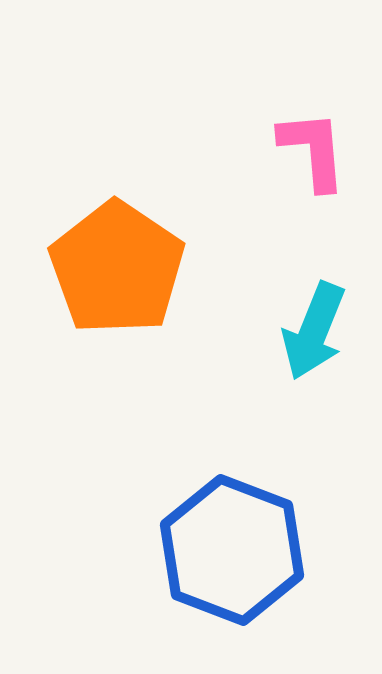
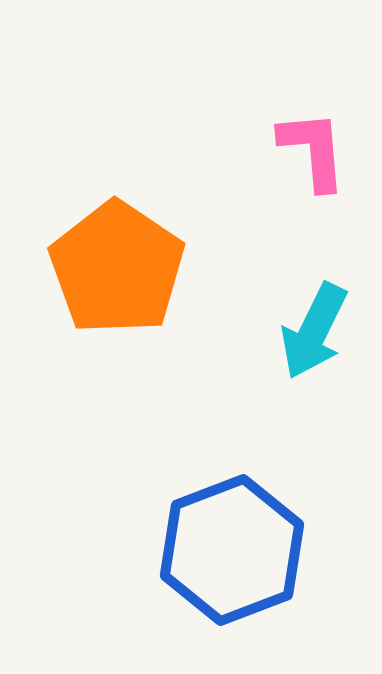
cyan arrow: rotated 4 degrees clockwise
blue hexagon: rotated 18 degrees clockwise
